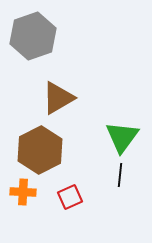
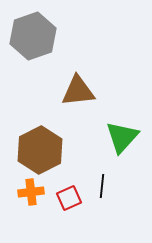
brown triangle: moved 20 px right, 7 px up; rotated 24 degrees clockwise
green triangle: rotated 6 degrees clockwise
black line: moved 18 px left, 11 px down
orange cross: moved 8 px right; rotated 10 degrees counterclockwise
red square: moved 1 px left, 1 px down
